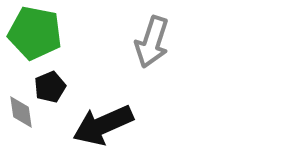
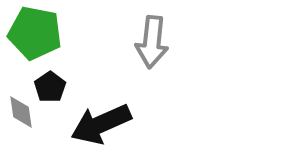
gray arrow: rotated 12 degrees counterclockwise
black pentagon: rotated 12 degrees counterclockwise
black arrow: moved 2 px left, 1 px up
